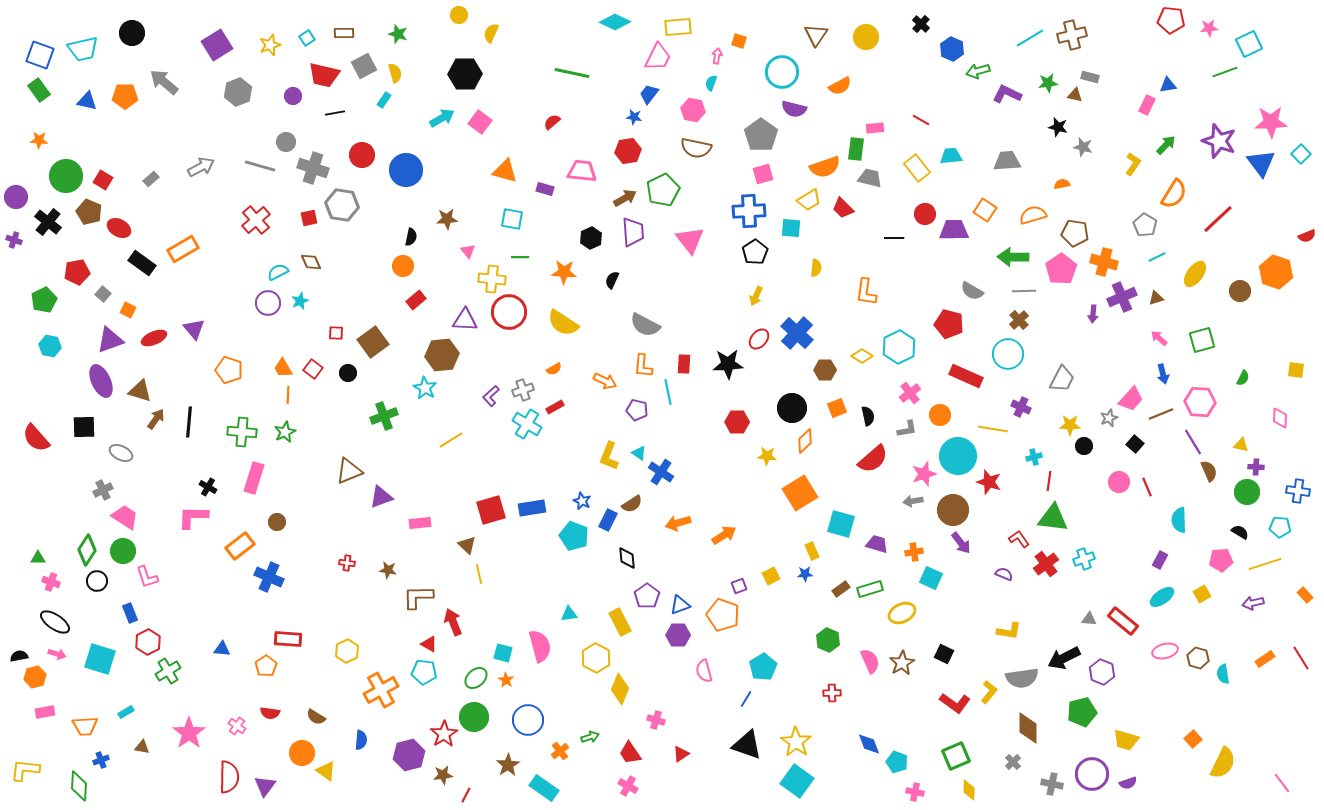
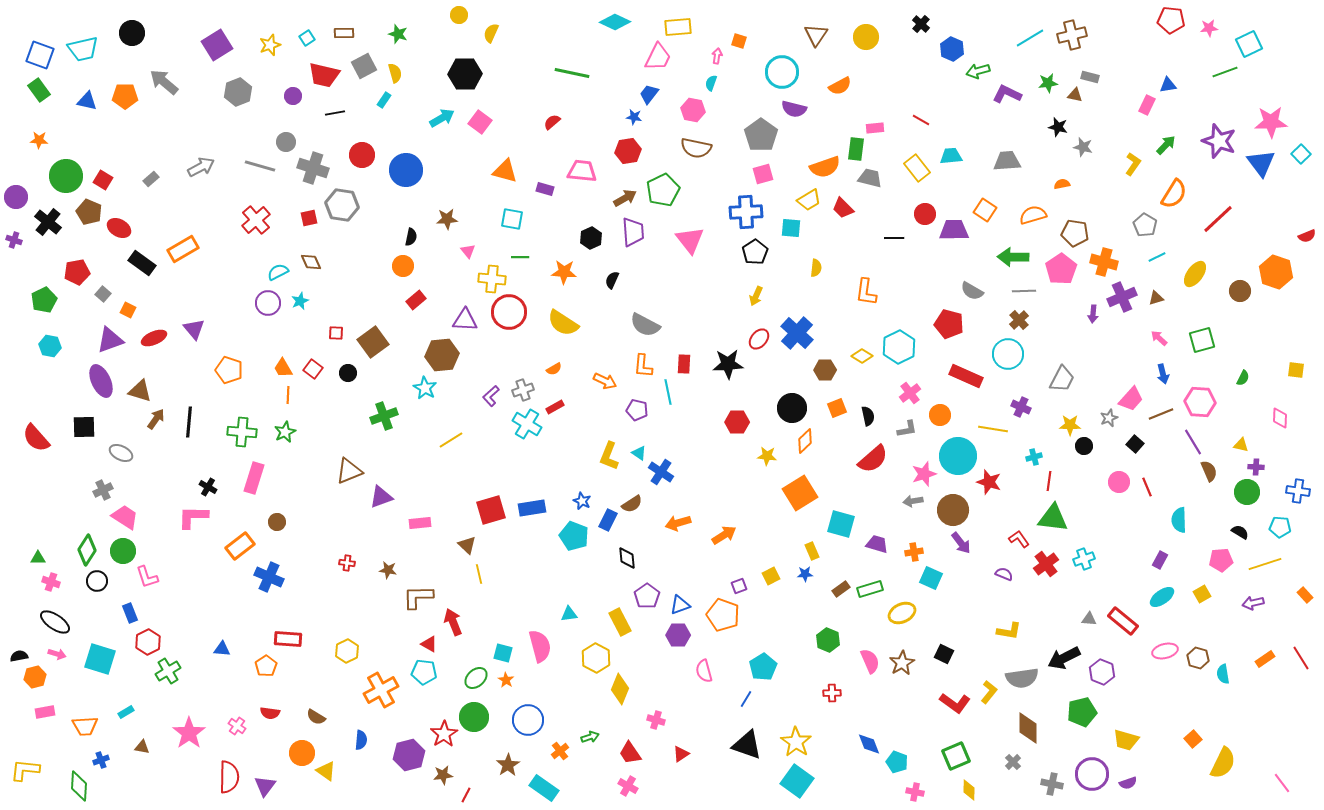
blue cross at (749, 211): moved 3 px left, 1 px down
